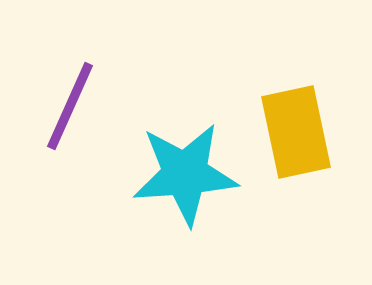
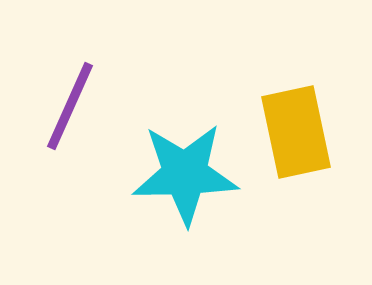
cyan star: rotated 3 degrees clockwise
